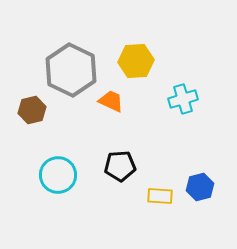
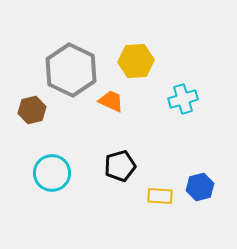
black pentagon: rotated 12 degrees counterclockwise
cyan circle: moved 6 px left, 2 px up
